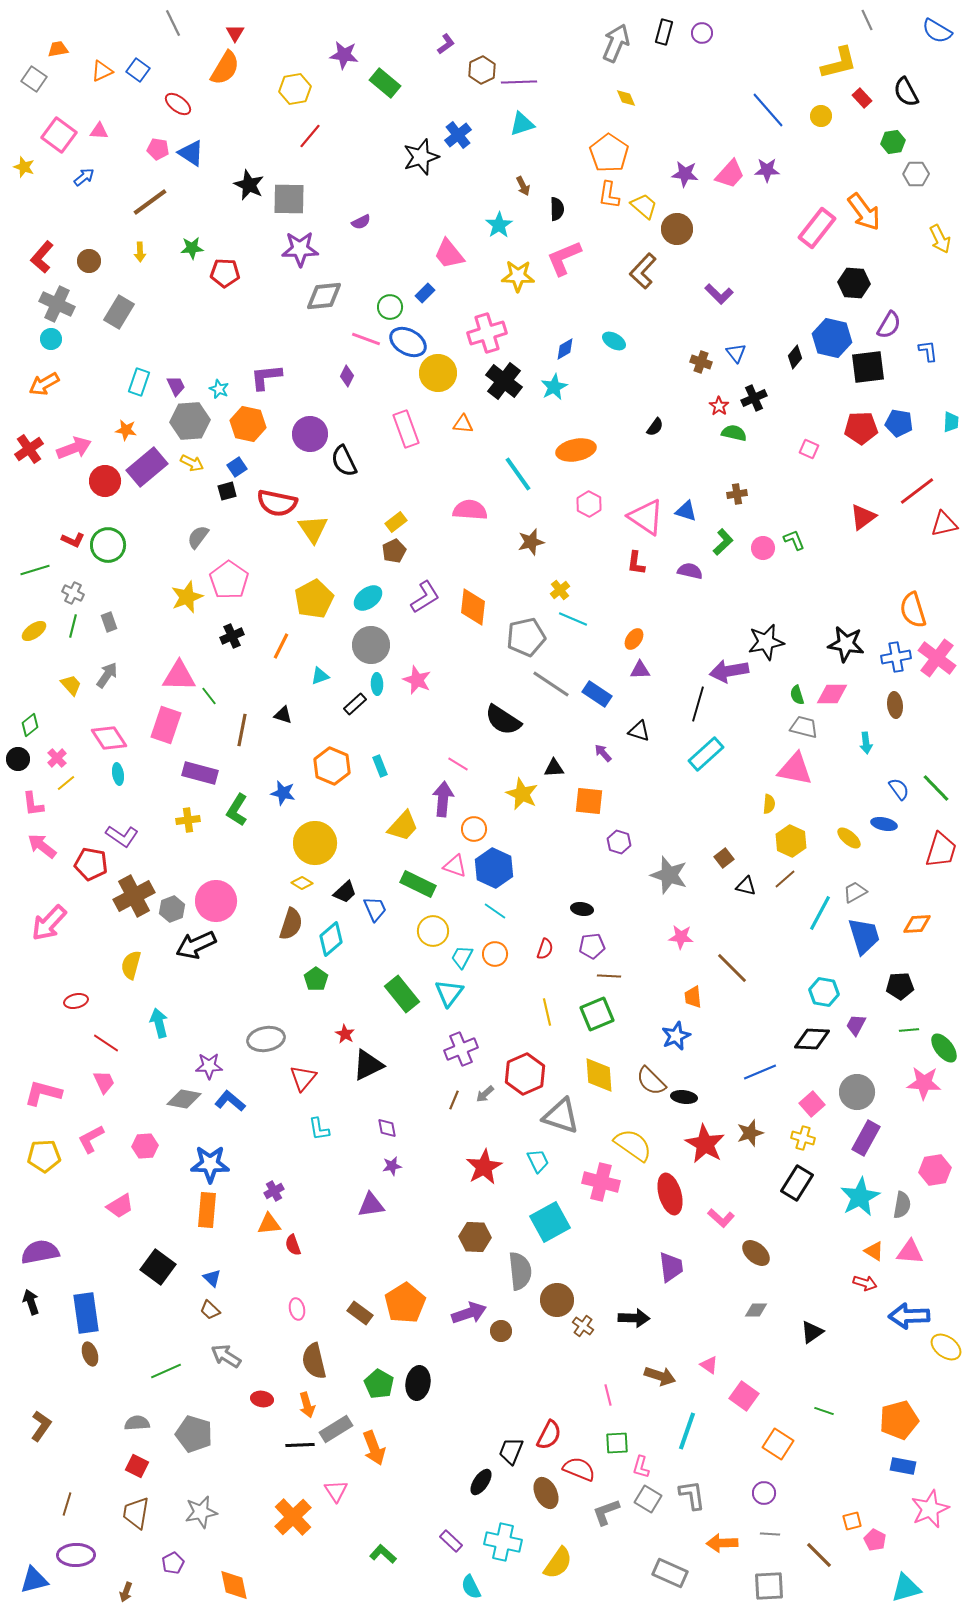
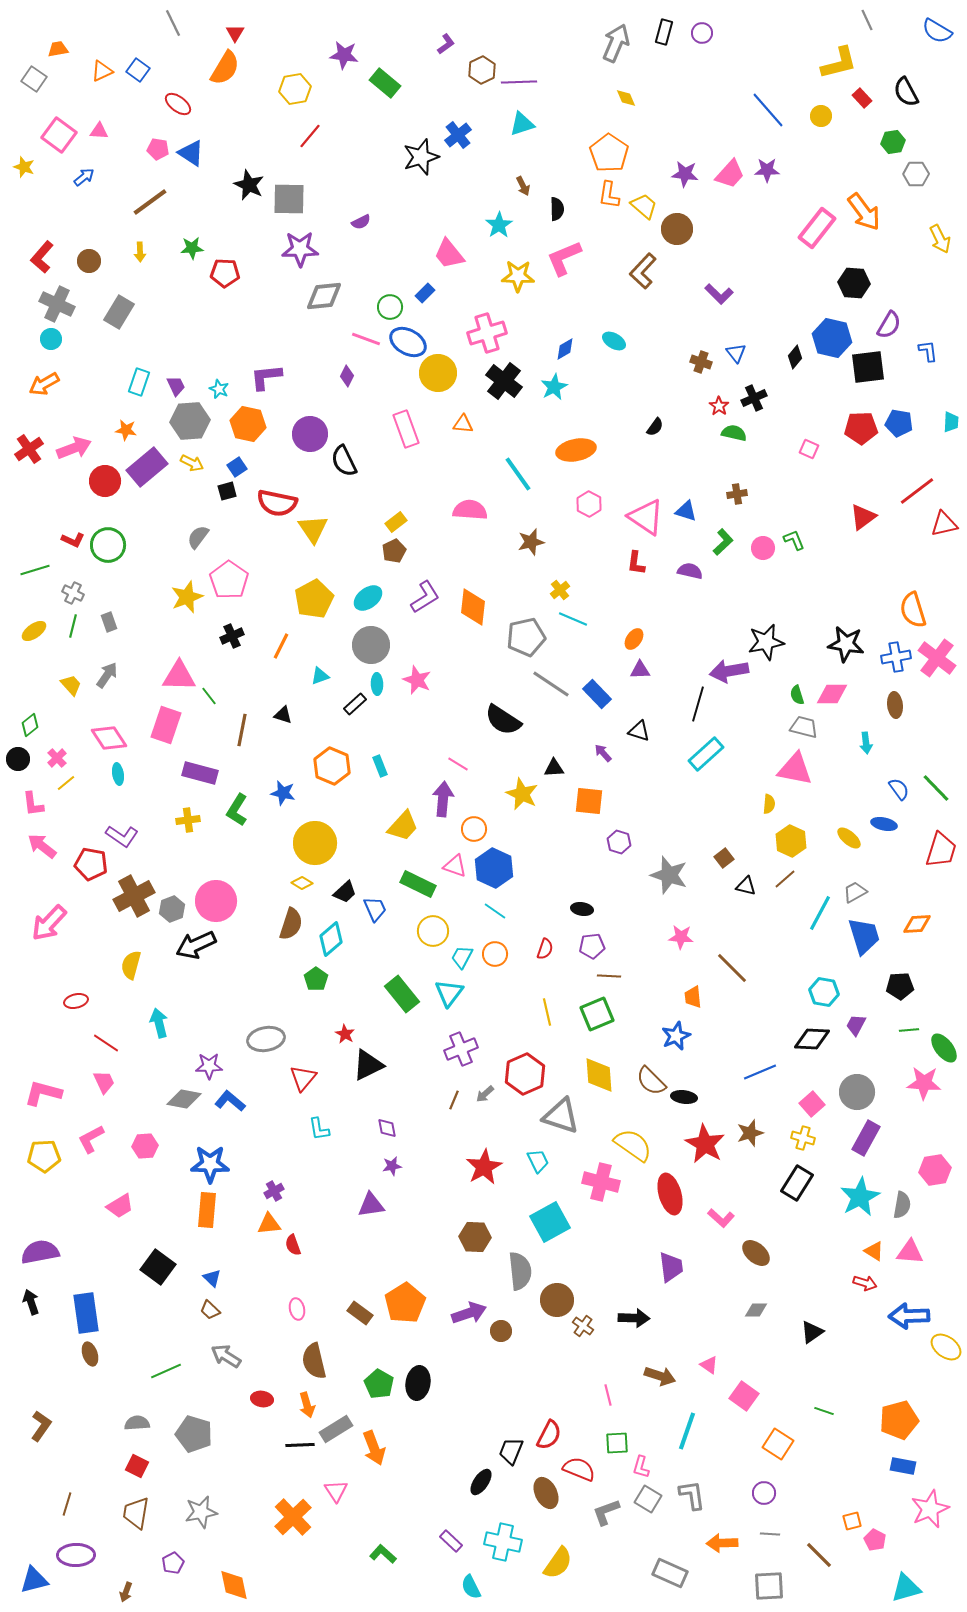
blue rectangle at (597, 694): rotated 12 degrees clockwise
